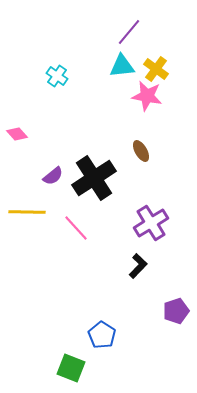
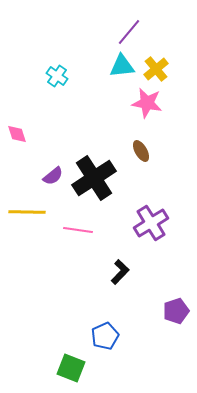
yellow cross: rotated 15 degrees clockwise
pink star: moved 7 px down
pink diamond: rotated 25 degrees clockwise
pink line: moved 2 px right, 2 px down; rotated 40 degrees counterclockwise
black L-shape: moved 18 px left, 6 px down
blue pentagon: moved 3 px right, 1 px down; rotated 16 degrees clockwise
